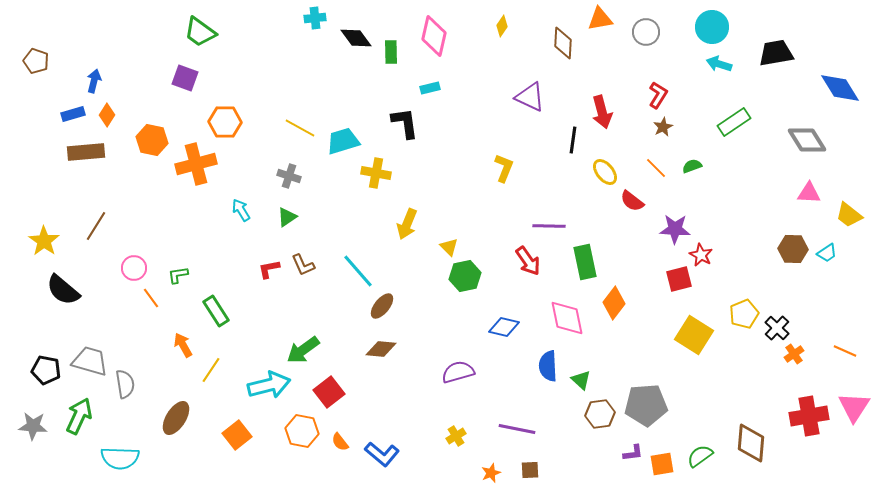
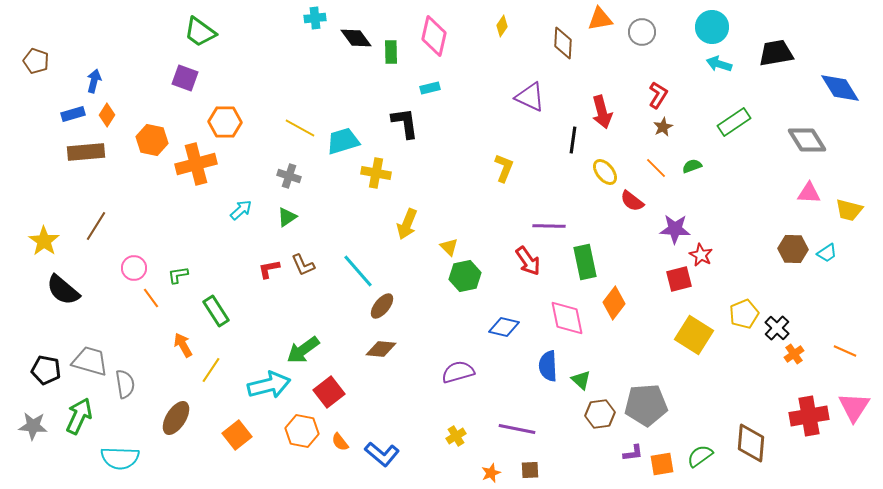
gray circle at (646, 32): moved 4 px left
cyan arrow at (241, 210): rotated 80 degrees clockwise
yellow trapezoid at (849, 215): moved 5 px up; rotated 24 degrees counterclockwise
